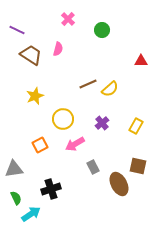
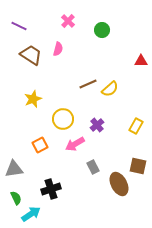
pink cross: moved 2 px down
purple line: moved 2 px right, 4 px up
yellow star: moved 2 px left, 3 px down
purple cross: moved 5 px left, 2 px down
